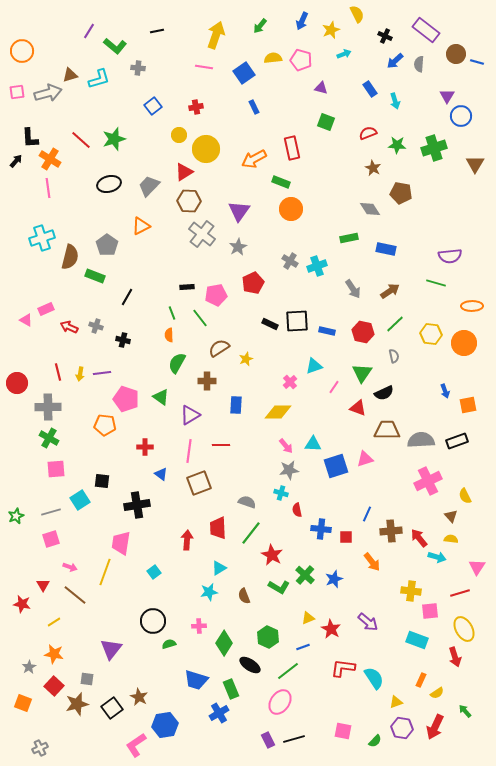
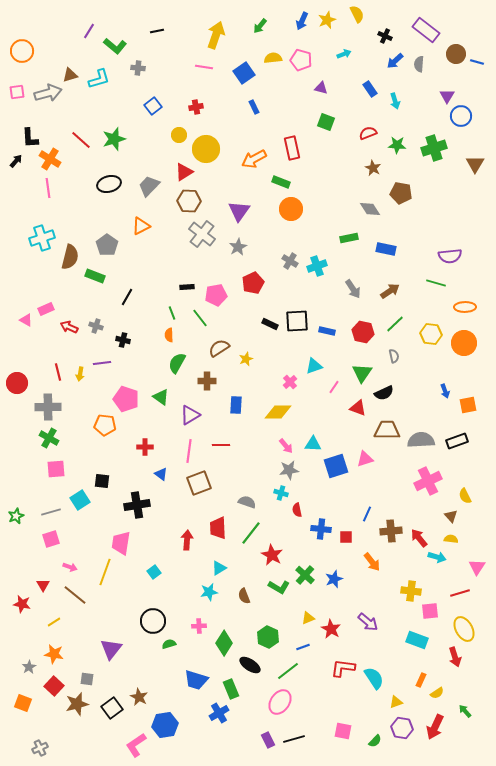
yellow star at (331, 30): moved 4 px left, 10 px up
orange ellipse at (472, 306): moved 7 px left, 1 px down
purple line at (102, 373): moved 10 px up
